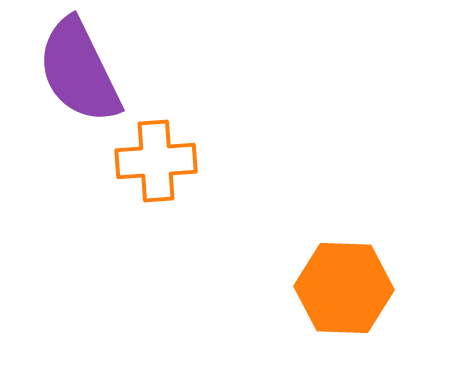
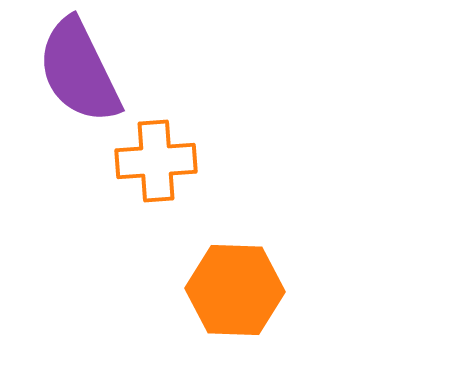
orange hexagon: moved 109 px left, 2 px down
